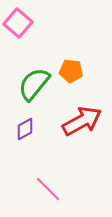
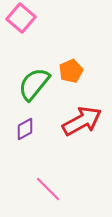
pink square: moved 3 px right, 5 px up
orange pentagon: rotated 30 degrees counterclockwise
